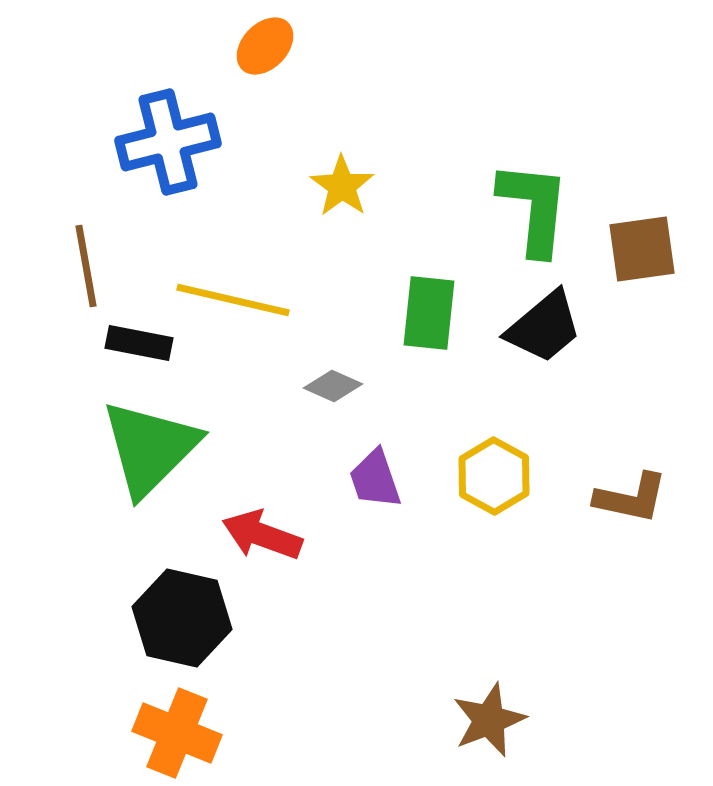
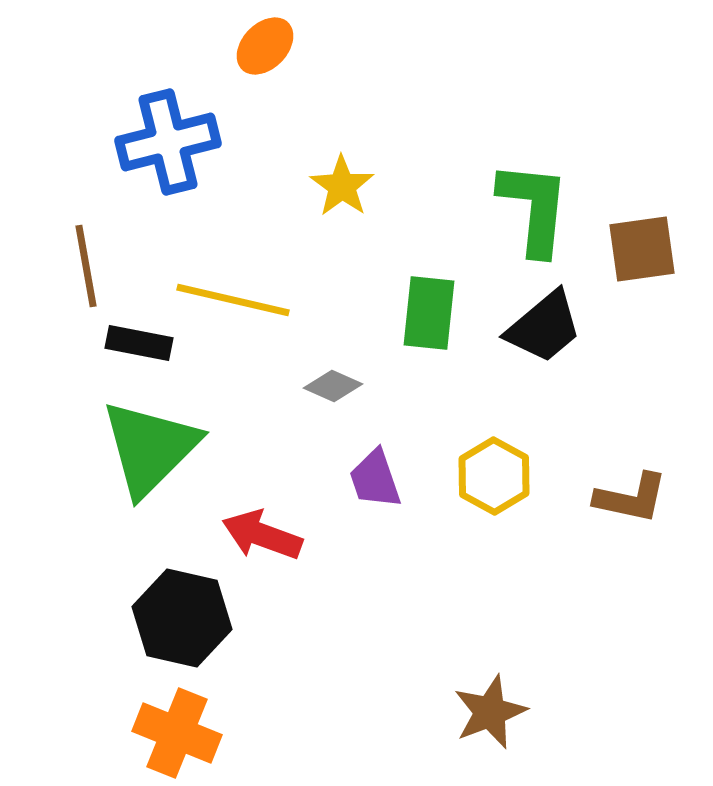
brown star: moved 1 px right, 8 px up
